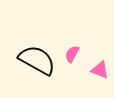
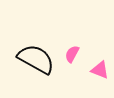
black semicircle: moved 1 px left, 1 px up
